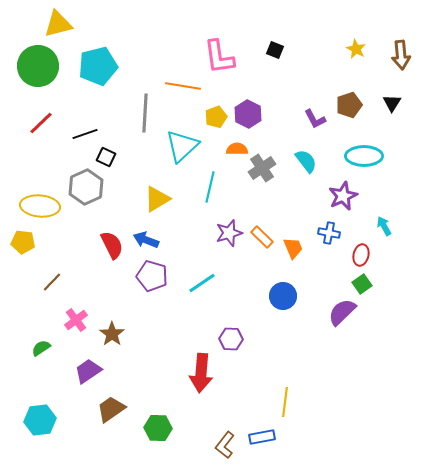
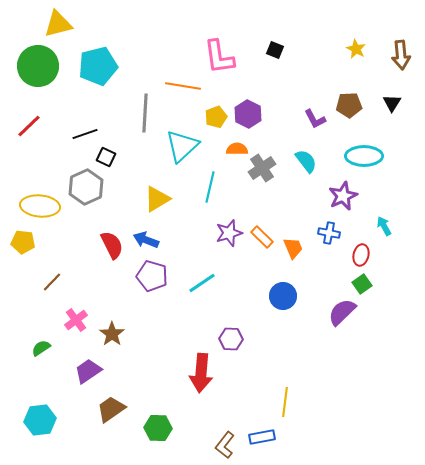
brown pentagon at (349, 105): rotated 15 degrees clockwise
red line at (41, 123): moved 12 px left, 3 px down
